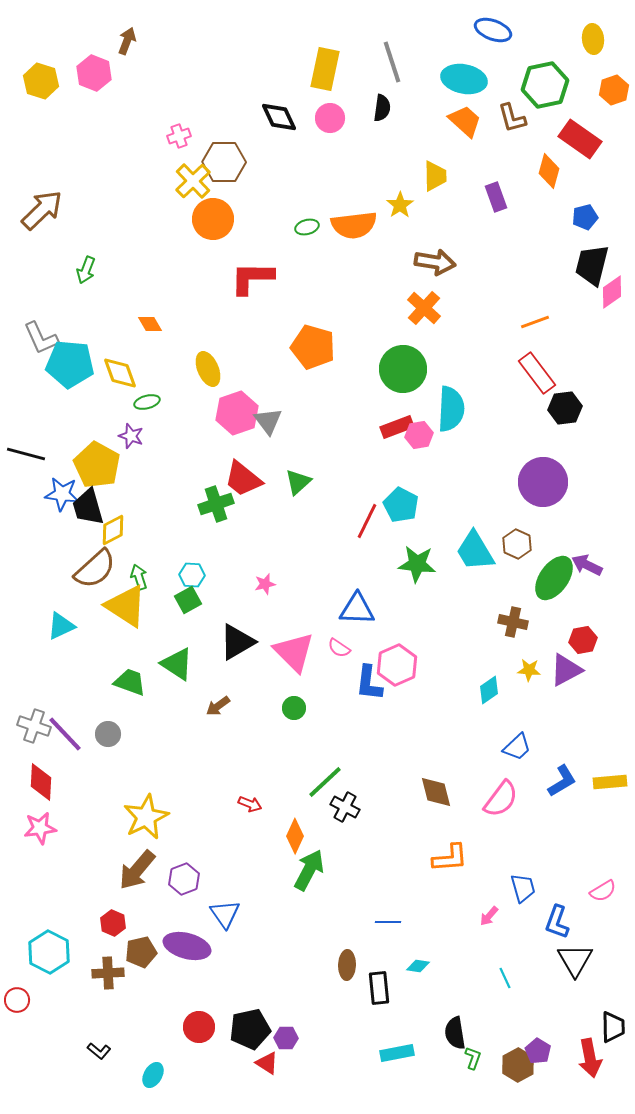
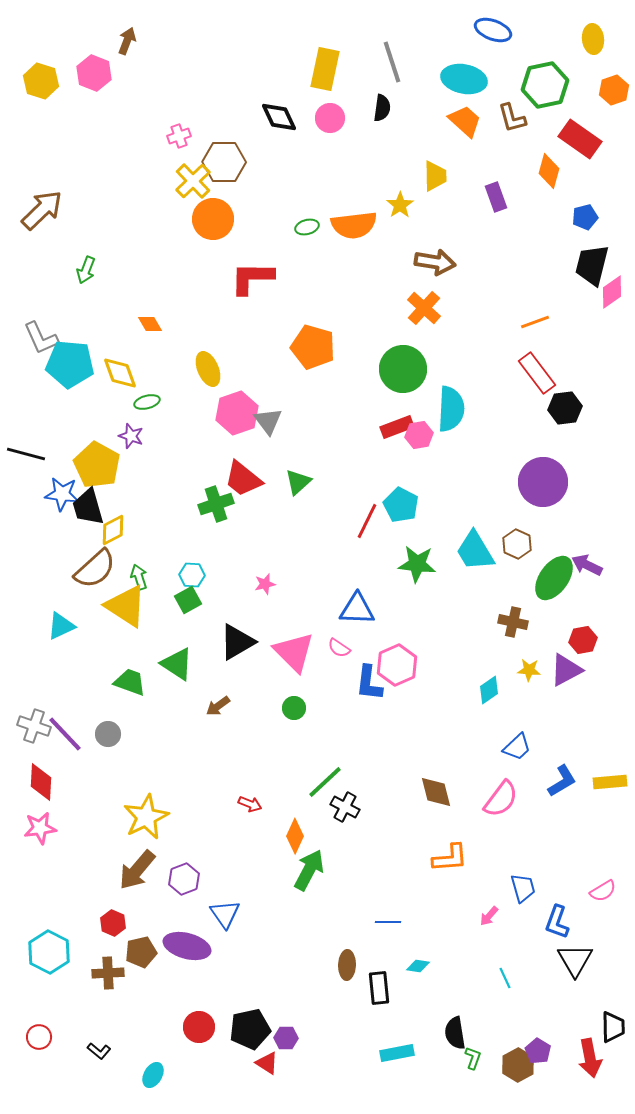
red circle at (17, 1000): moved 22 px right, 37 px down
